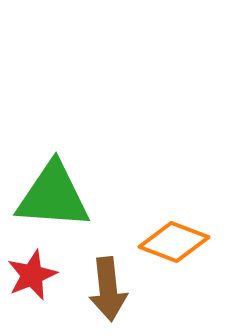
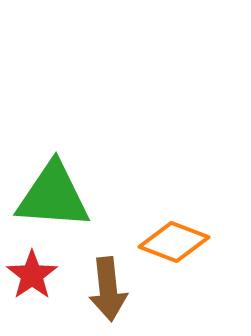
red star: rotated 12 degrees counterclockwise
